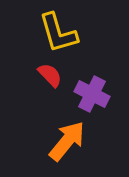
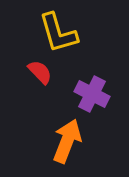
red semicircle: moved 10 px left, 3 px up
orange arrow: rotated 18 degrees counterclockwise
